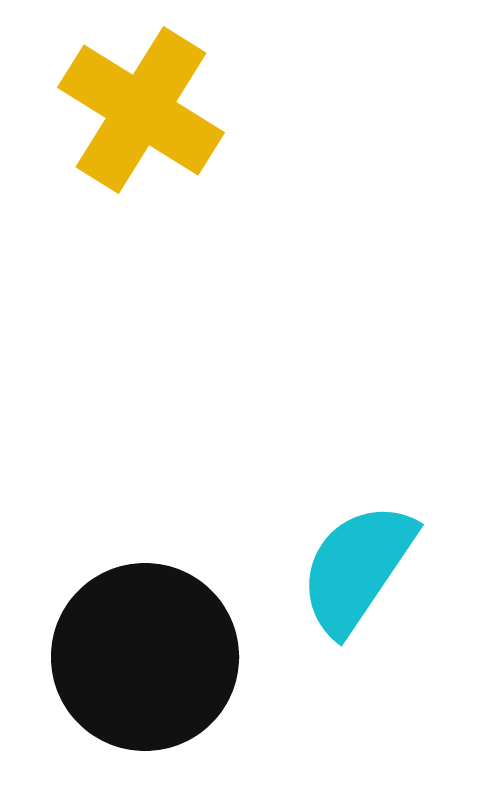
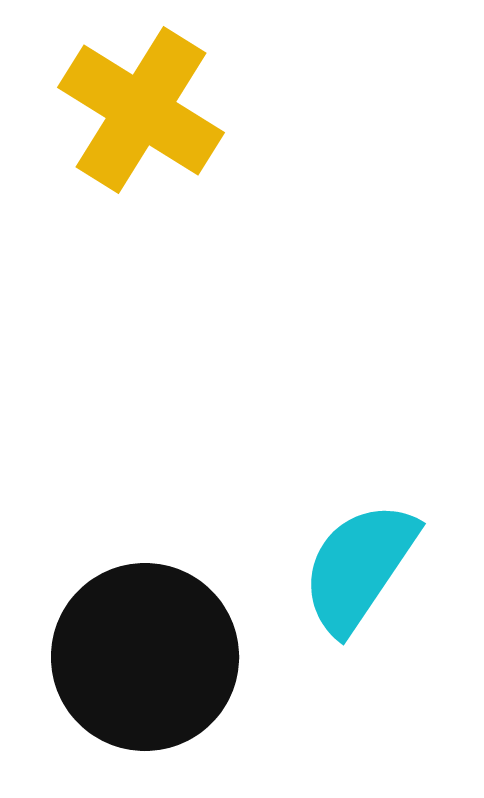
cyan semicircle: moved 2 px right, 1 px up
